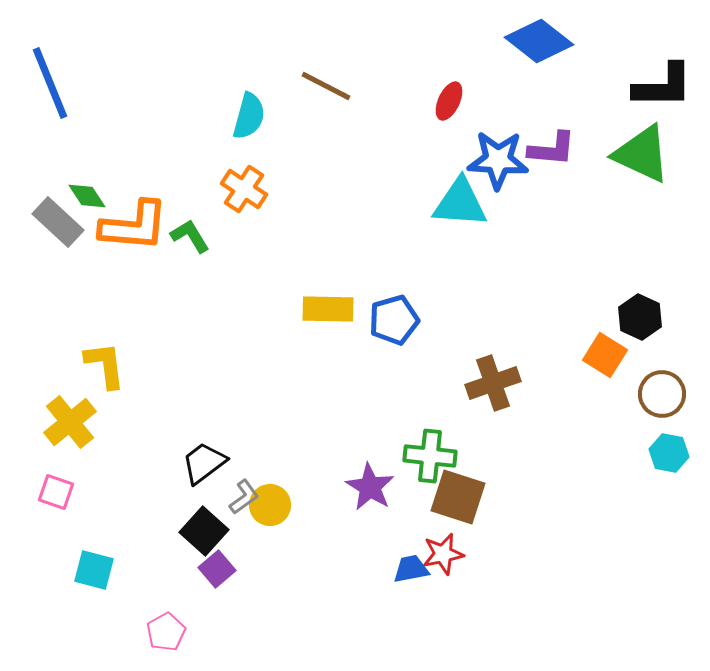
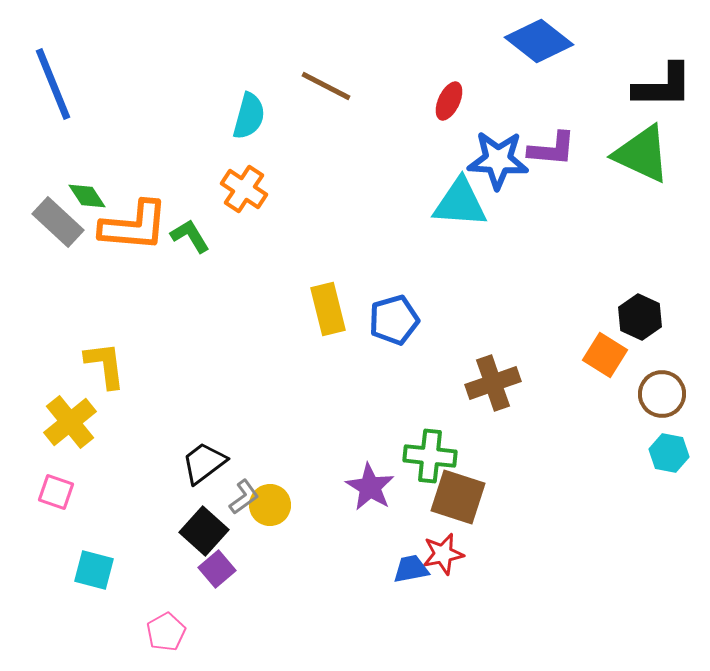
blue line: moved 3 px right, 1 px down
yellow rectangle: rotated 75 degrees clockwise
